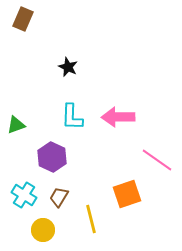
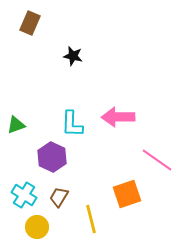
brown rectangle: moved 7 px right, 4 px down
black star: moved 5 px right, 11 px up; rotated 12 degrees counterclockwise
cyan L-shape: moved 7 px down
yellow circle: moved 6 px left, 3 px up
